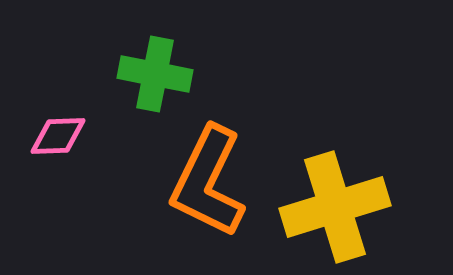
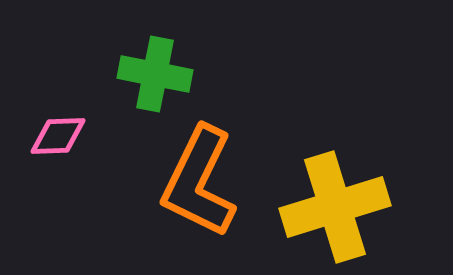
orange L-shape: moved 9 px left
